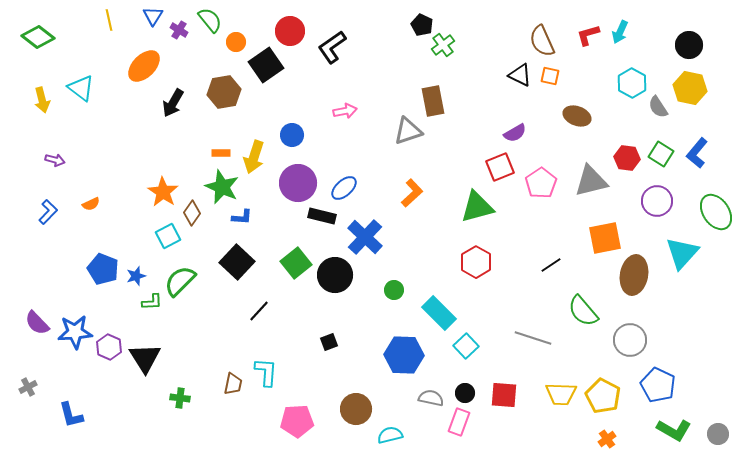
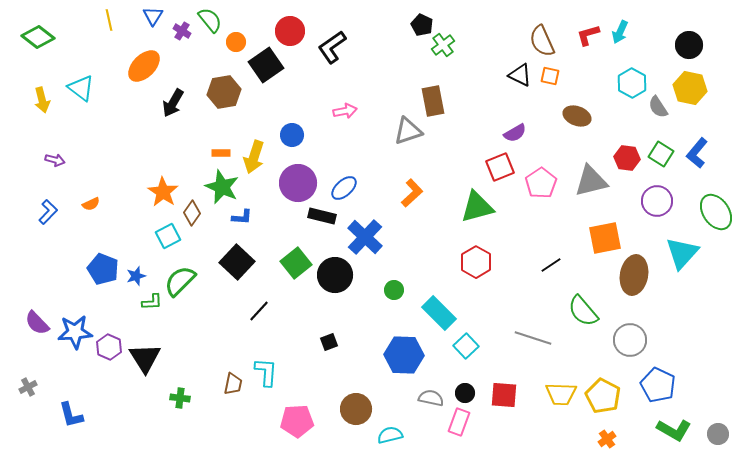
purple cross at (179, 30): moved 3 px right, 1 px down
